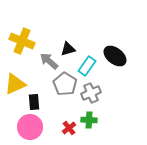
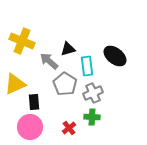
cyan rectangle: rotated 42 degrees counterclockwise
gray cross: moved 2 px right
green cross: moved 3 px right, 3 px up
